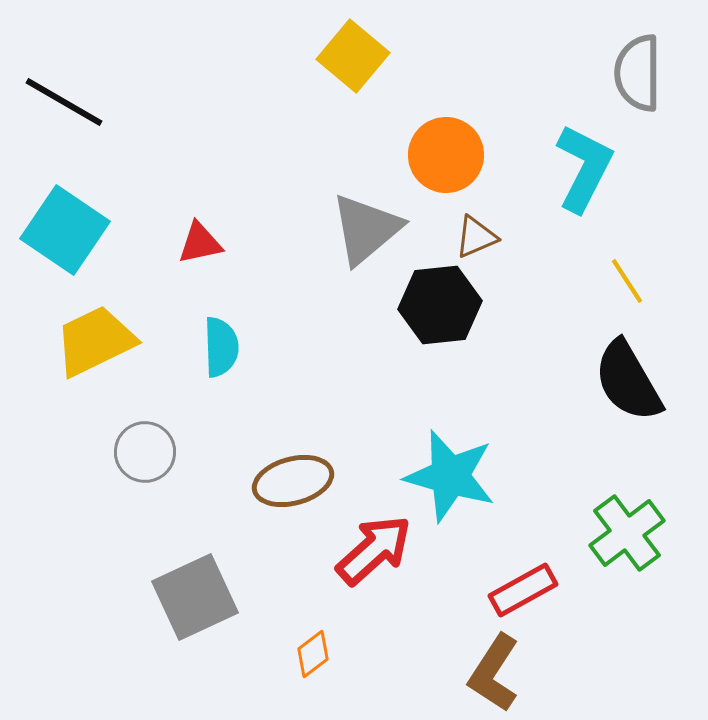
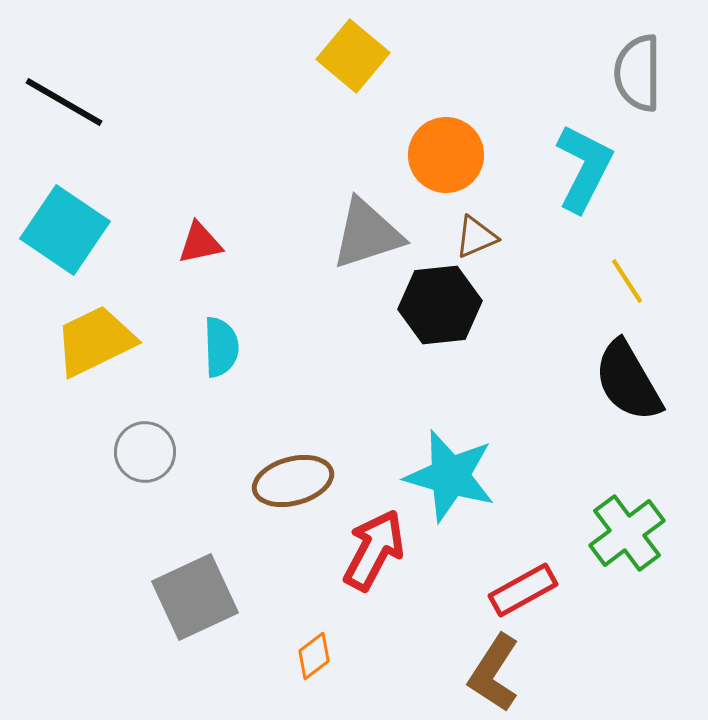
gray triangle: moved 1 px right, 5 px down; rotated 22 degrees clockwise
red arrow: rotated 20 degrees counterclockwise
orange diamond: moved 1 px right, 2 px down
